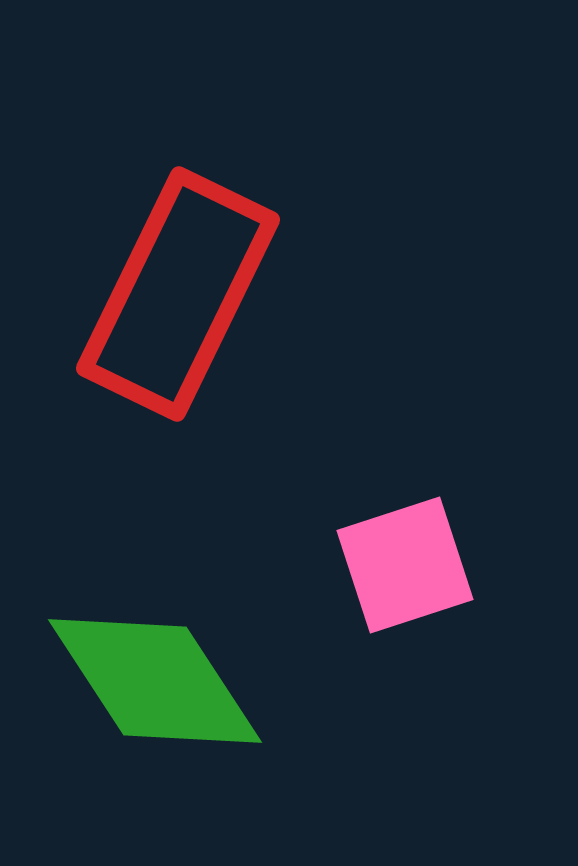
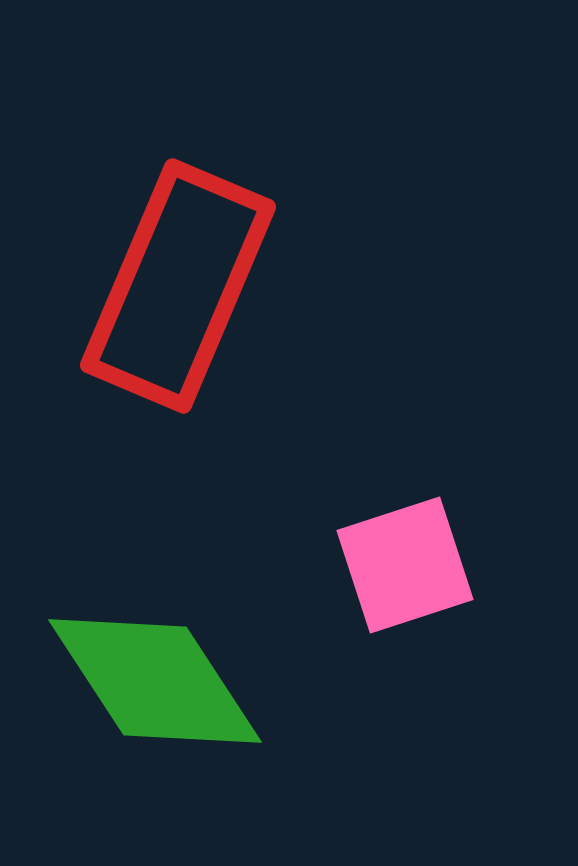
red rectangle: moved 8 px up; rotated 3 degrees counterclockwise
